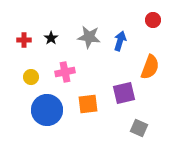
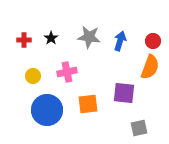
red circle: moved 21 px down
pink cross: moved 2 px right
yellow circle: moved 2 px right, 1 px up
purple square: rotated 20 degrees clockwise
gray square: rotated 36 degrees counterclockwise
